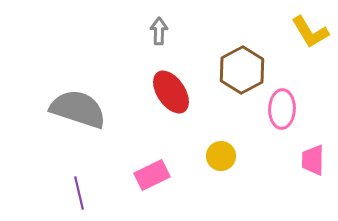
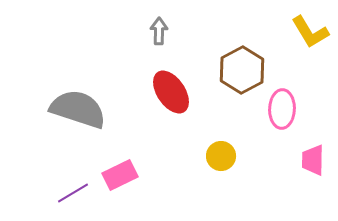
pink rectangle: moved 32 px left
purple line: moved 6 px left; rotated 72 degrees clockwise
